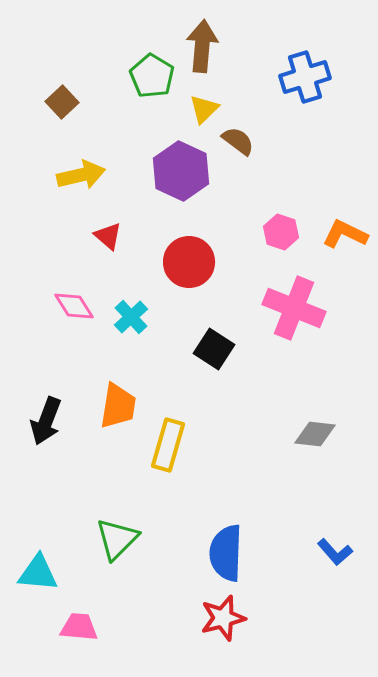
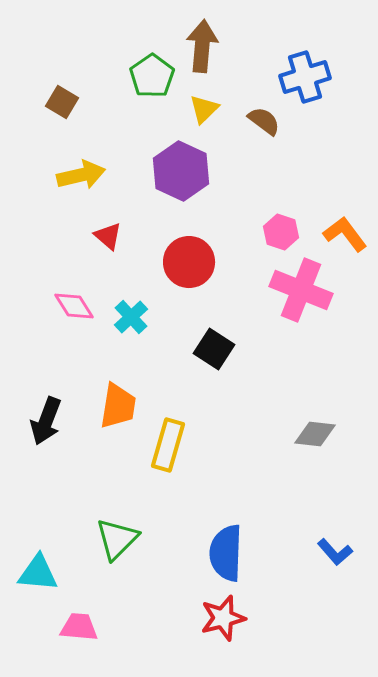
green pentagon: rotated 6 degrees clockwise
brown square: rotated 16 degrees counterclockwise
brown semicircle: moved 26 px right, 20 px up
orange L-shape: rotated 27 degrees clockwise
pink cross: moved 7 px right, 18 px up
